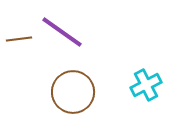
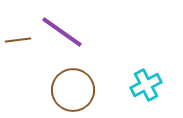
brown line: moved 1 px left, 1 px down
brown circle: moved 2 px up
